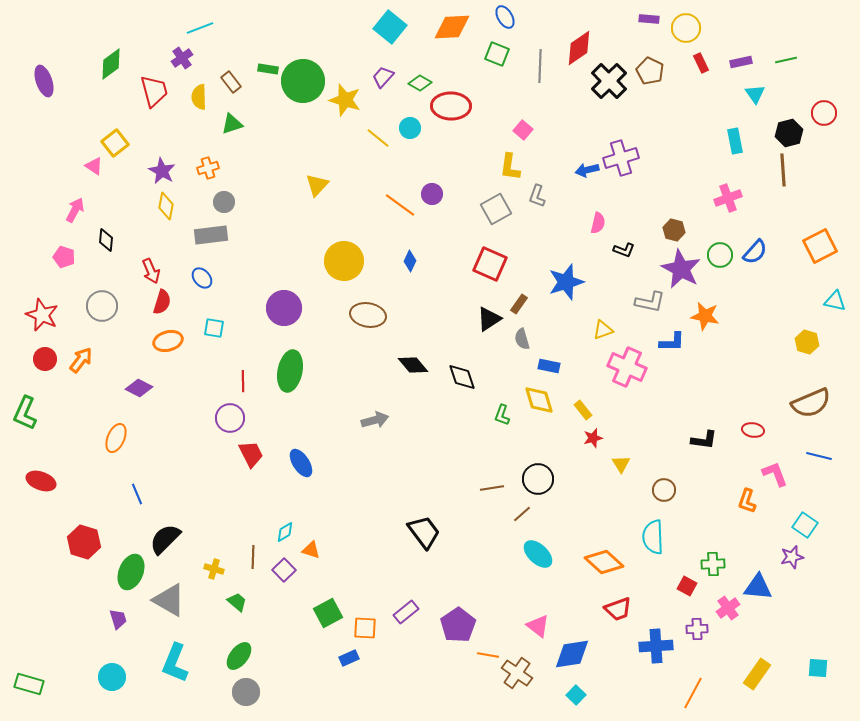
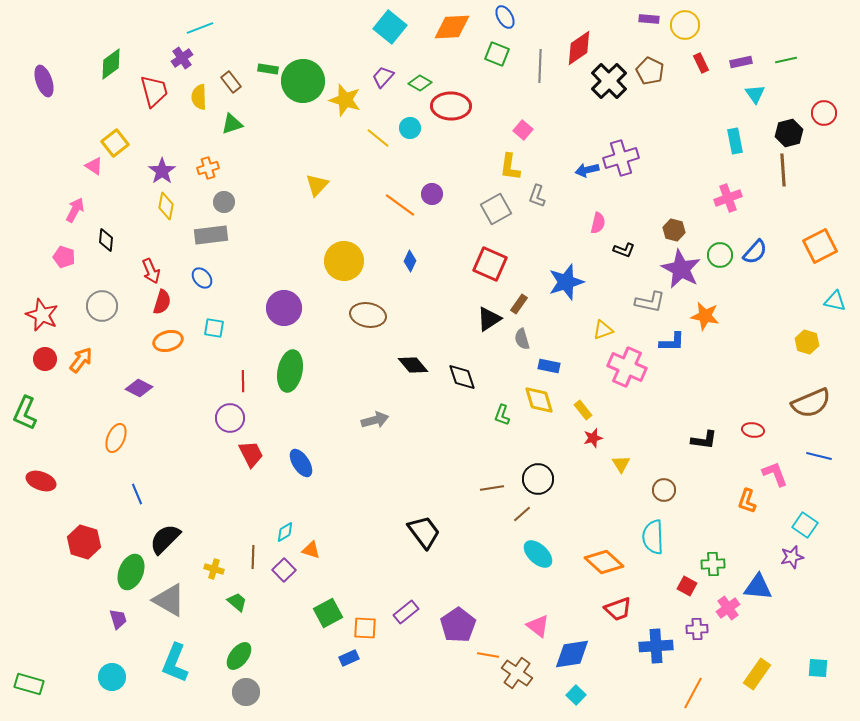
yellow circle at (686, 28): moved 1 px left, 3 px up
purple star at (162, 171): rotated 8 degrees clockwise
